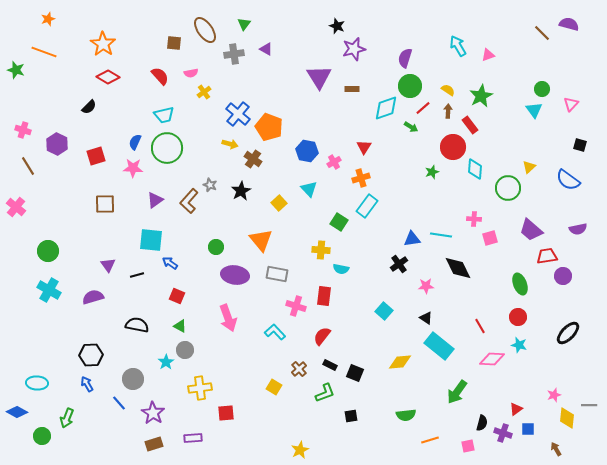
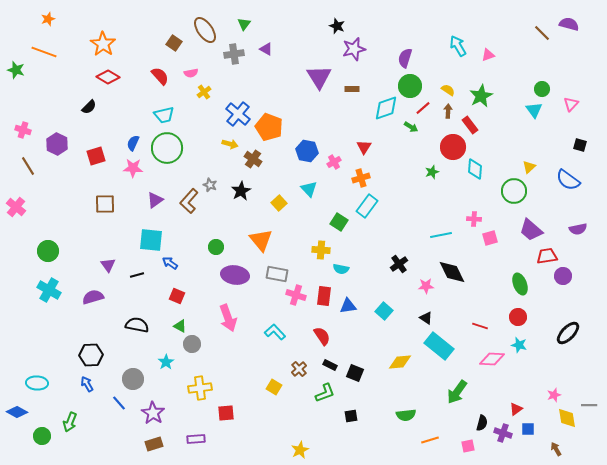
brown square at (174, 43): rotated 28 degrees clockwise
blue semicircle at (135, 142): moved 2 px left, 1 px down
green circle at (508, 188): moved 6 px right, 3 px down
cyan line at (441, 235): rotated 20 degrees counterclockwise
blue triangle at (412, 239): moved 64 px left, 67 px down
black diamond at (458, 268): moved 6 px left, 4 px down
pink cross at (296, 306): moved 11 px up
red line at (480, 326): rotated 42 degrees counterclockwise
red semicircle at (322, 336): rotated 108 degrees clockwise
gray circle at (185, 350): moved 7 px right, 6 px up
green arrow at (67, 418): moved 3 px right, 4 px down
yellow diamond at (567, 418): rotated 15 degrees counterclockwise
purple rectangle at (193, 438): moved 3 px right, 1 px down
